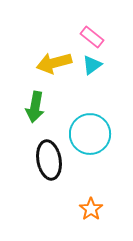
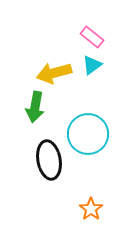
yellow arrow: moved 10 px down
cyan circle: moved 2 px left
